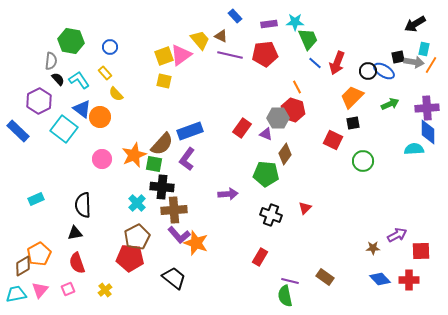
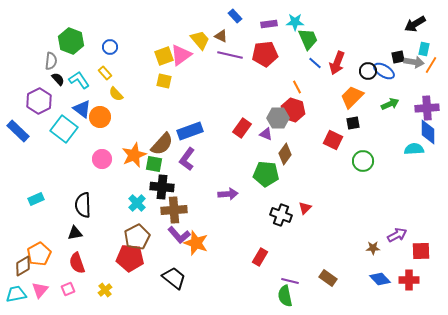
green hexagon at (71, 41): rotated 10 degrees clockwise
black cross at (271, 215): moved 10 px right
brown rectangle at (325, 277): moved 3 px right, 1 px down
